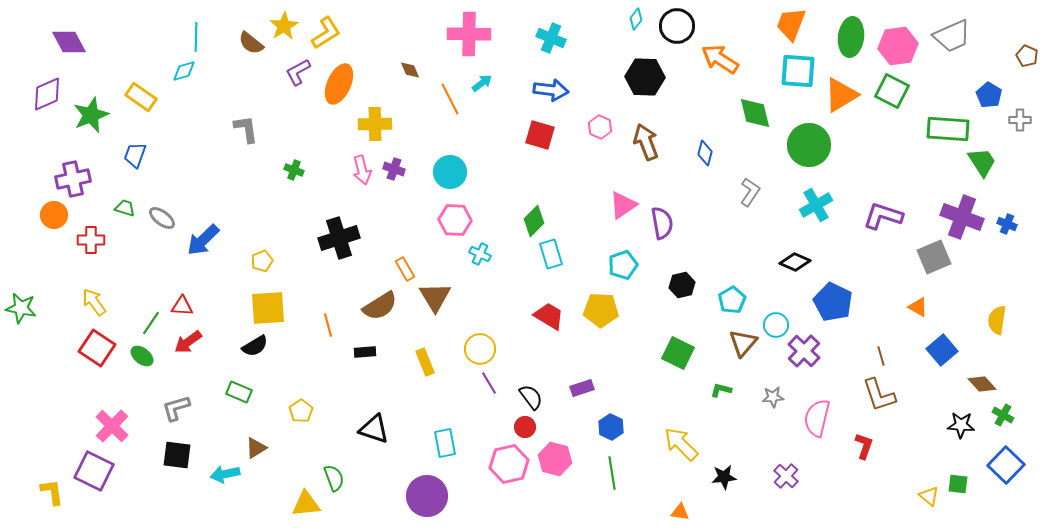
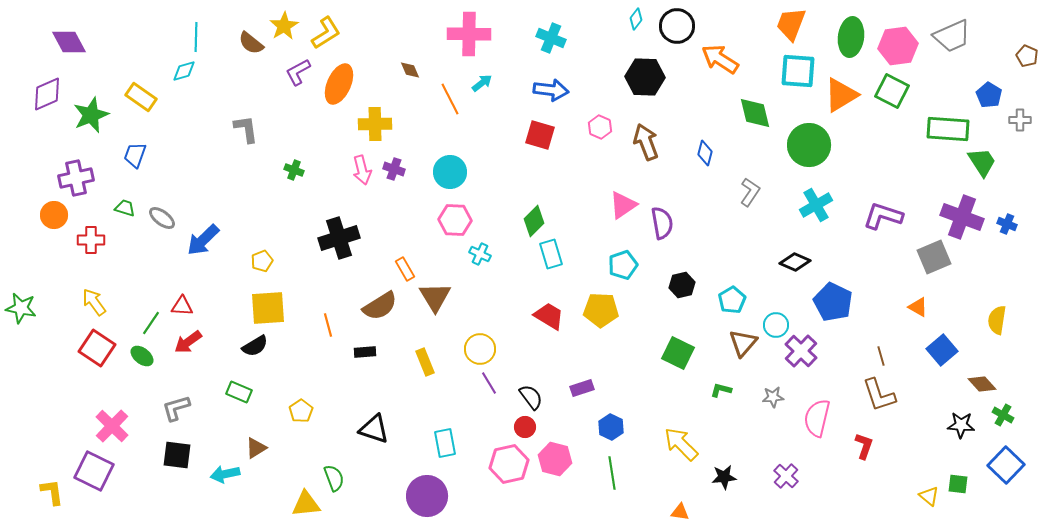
purple cross at (73, 179): moved 3 px right, 1 px up
purple cross at (804, 351): moved 3 px left
